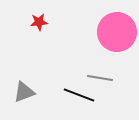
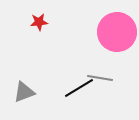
black line: moved 7 px up; rotated 52 degrees counterclockwise
